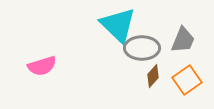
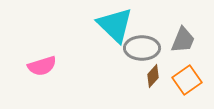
cyan triangle: moved 3 px left
